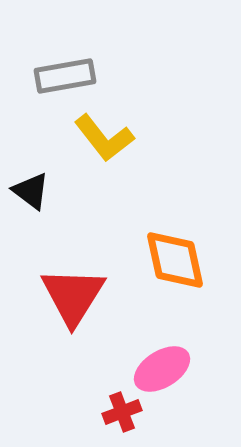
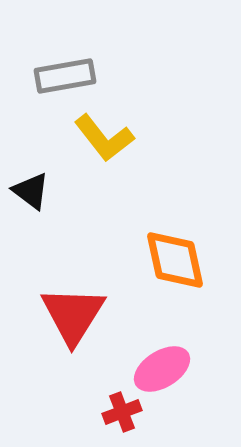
red triangle: moved 19 px down
